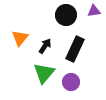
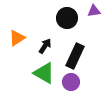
black circle: moved 1 px right, 3 px down
orange triangle: moved 3 px left; rotated 18 degrees clockwise
black rectangle: moved 7 px down
green triangle: rotated 40 degrees counterclockwise
